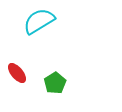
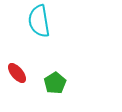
cyan semicircle: rotated 68 degrees counterclockwise
